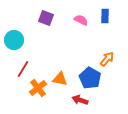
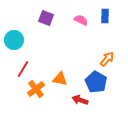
blue pentagon: moved 6 px right, 4 px down
orange cross: moved 2 px left, 1 px down
